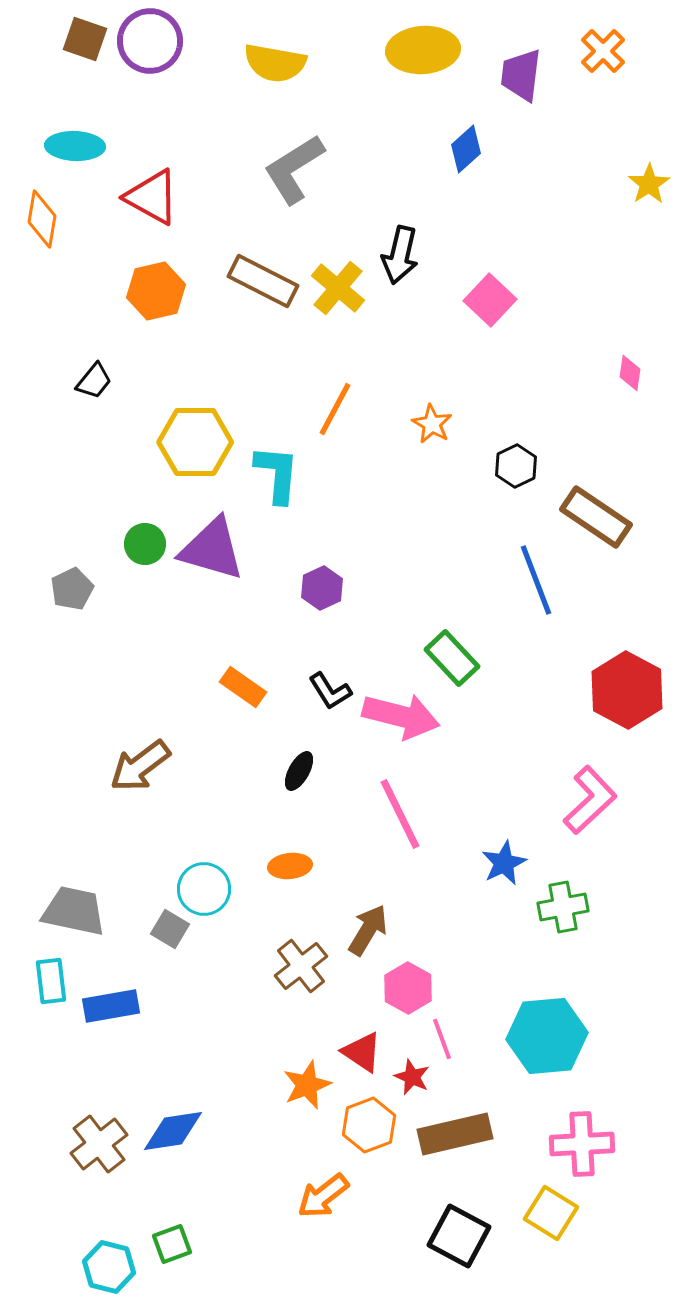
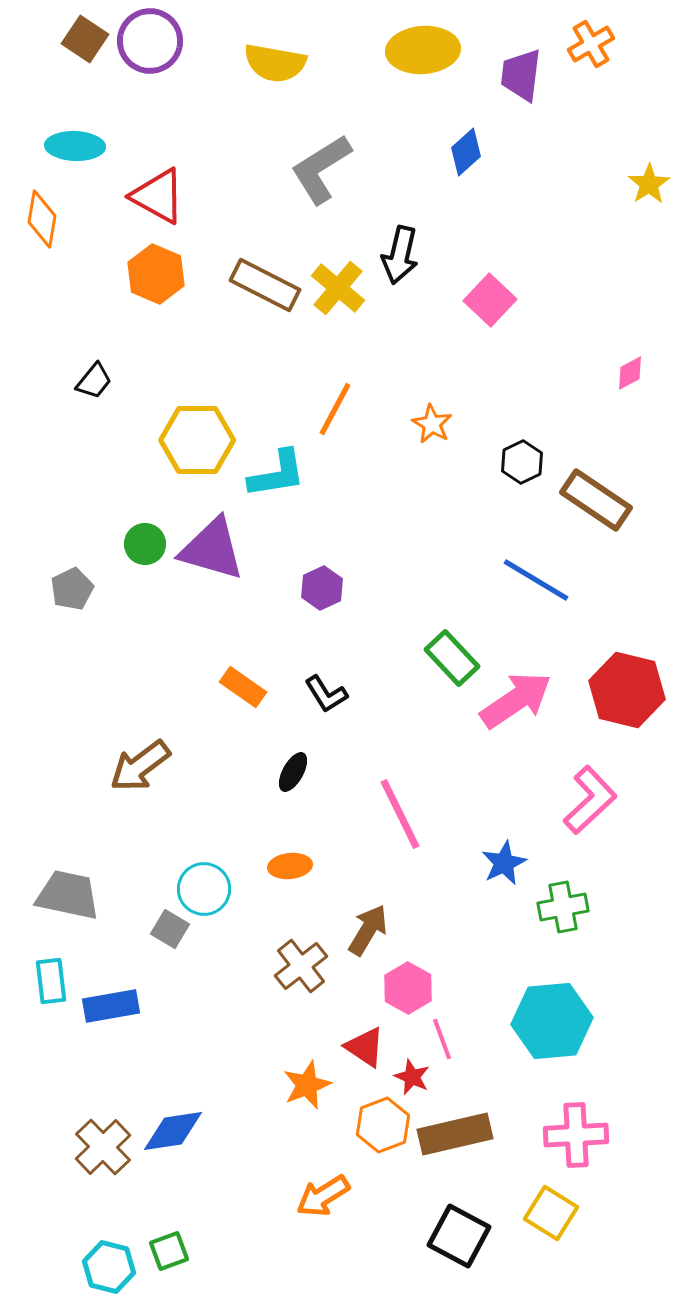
brown square at (85, 39): rotated 15 degrees clockwise
orange cross at (603, 51): moved 12 px left, 7 px up; rotated 15 degrees clockwise
blue diamond at (466, 149): moved 3 px down
gray L-shape at (294, 169): moved 27 px right
red triangle at (152, 197): moved 6 px right, 1 px up
brown rectangle at (263, 281): moved 2 px right, 4 px down
orange hexagon at (156, 291): moved 17 px up; rotated 24 degrees counterclockwise
pink diamond at (630, 373): rotated 54 degrees clockwise
yellow hexagon at (195, 442): moved 2 px right, 2 px up
black hexagon at (516, 466): moved 6 px right, 4 px up
cyan L-shape at (277, 474): rotated 76 degrees clockwise
brown rectangle at (596, 517): moved 17 px up
blue line at (536, 580): rotated 38 degrees counterclockwise
red hexagon at (627, 690): rotated 14 degrees counterclockwise
black L-shape at (330, 691): moved 4 px left, 3 px down
pink arrow at (401, 716): moved 115 px right, 16 px up; rotated 48 degrees counterclockwise
black ellipse at (299, 771): moved 6 px left, 1 px down
gray trapezoid at (74, 911): moved 6 px left, 16 px up
cyan hexagon at (547, 1036): moved 5 px right, 15 px up
red triangle at (362, 1052): moved 3 px right, 5 px up
orange hexagon at (369, 1125): moved 14 px right
brown cross at (99, 1144): moved 4 px right, 3 px down; rotated 6 degrees counterclockwise
pink cross at (582, 1144): moved 6 px left, 9 px up
orange arrow at (323, 1196): rotated 6 degrees clockwise
green square at (172, 1244): moved 3 px left, 7 px down
